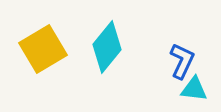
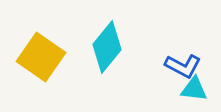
yellow square: moved 2 px left, 8 px down; rotated 24 degrees counterclockwise
blue L-shape: moved 1 px right, 5 px down; rotated 93 degrees clockwise
